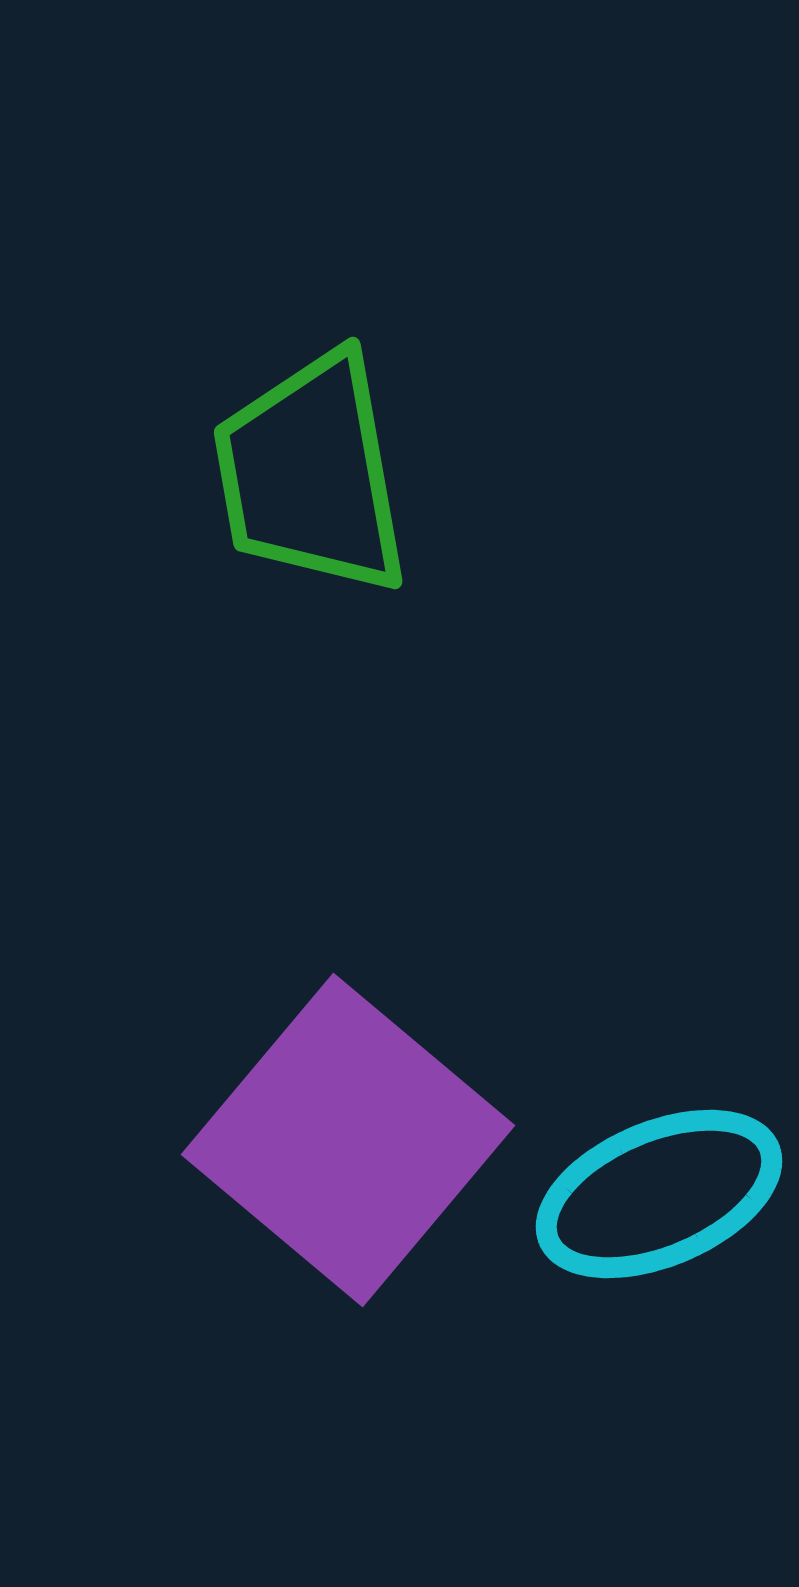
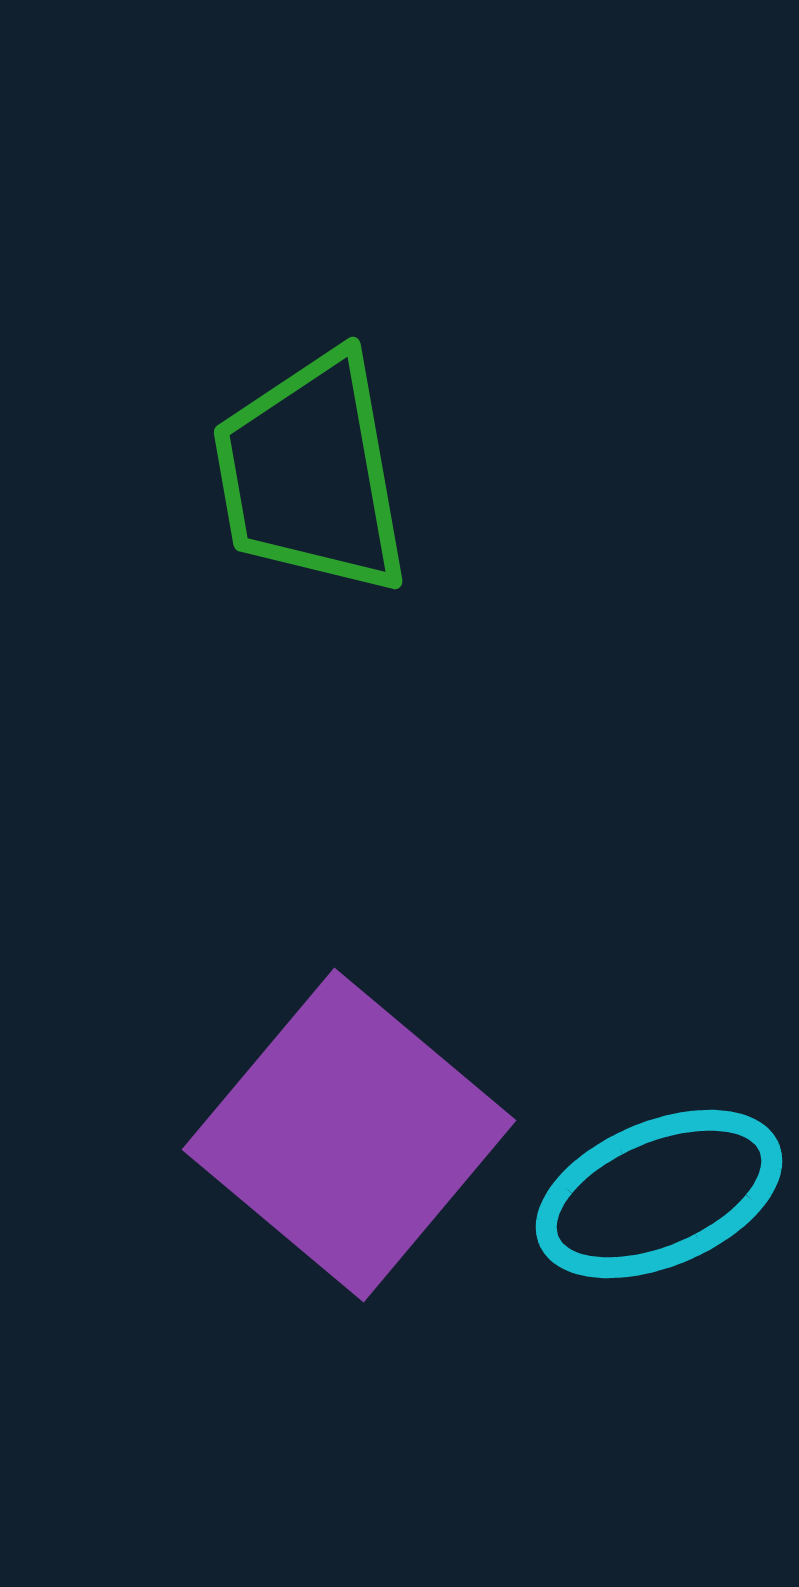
purple square: moved 1 px right, 5 px up
